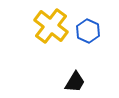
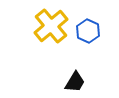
yellow cross: rotated 12 degrees clockwise
